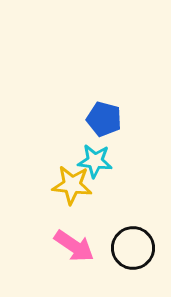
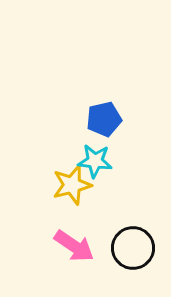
blue pentagon: rotated 28 degrees counterclockwise
yellow star: rotated 21 degrees counterclockwise
